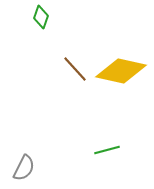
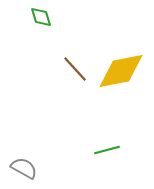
green diamond: rotated 35 degrees counterclockwise
yellow diamond: rotated 24 degrees counterclockwise
gray semicircle: rotated 88 degrees counterclockwise
